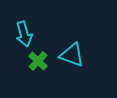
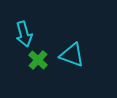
green cross: moved 1 px up
